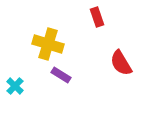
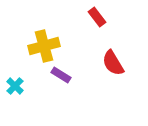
red rectangle: rotated 18 degrees counterclockwise
yellow cross: moved 4 px left, 2 px down; rotated 32 degrees counterclockwise
red semicircle: moved 8 px left
